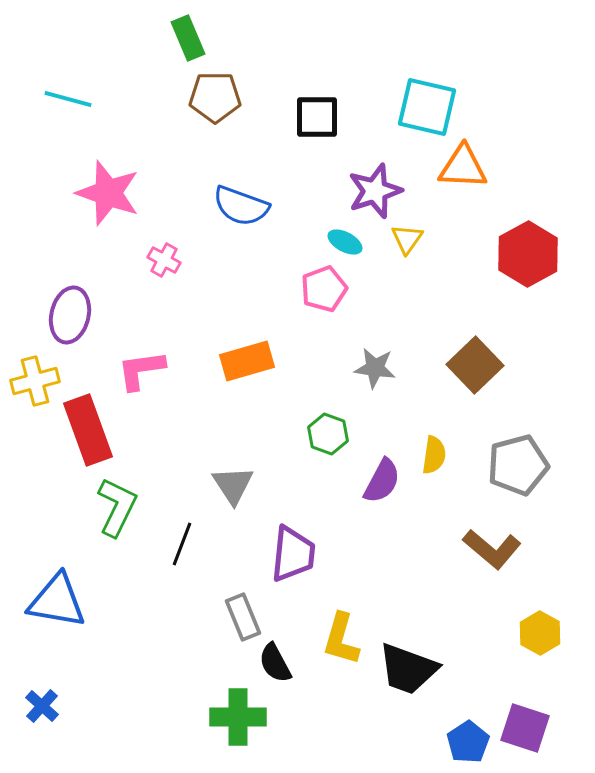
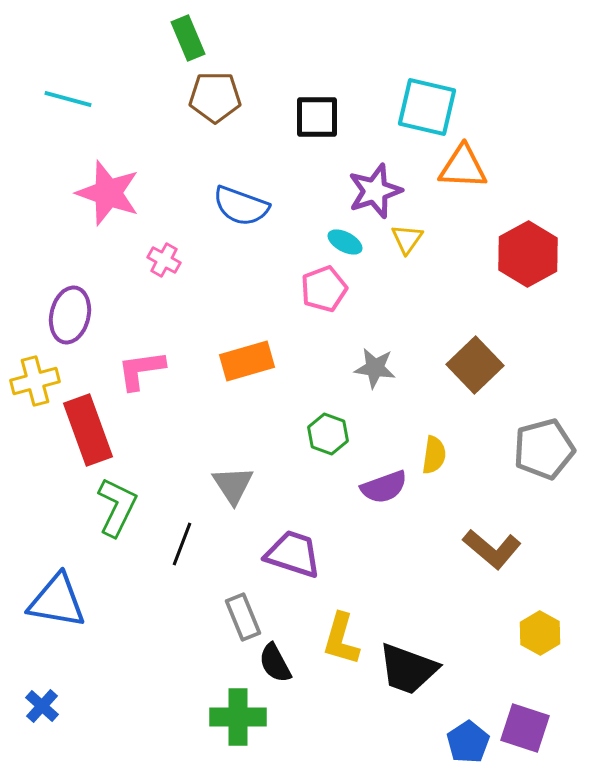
gray pentagon: moved 26 px right, 16 px up
purple semicircle: moved 2 px right, 6 px down; rotated 42 degrees clockwise
purple trapezoid: rotated 78 degrees counterclockwise
